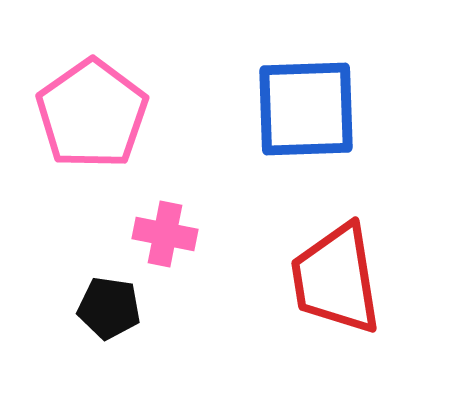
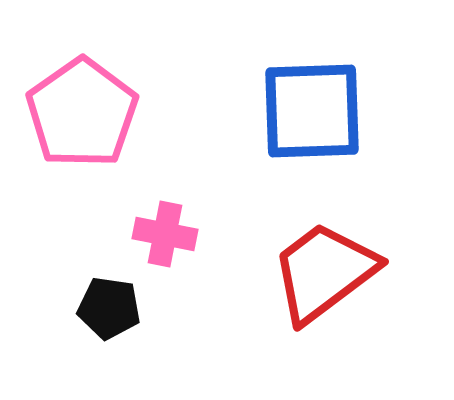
blue square: moved 6 px right, 2 px down
pink pentagon: moved 10 px left, 1 px up
red trapezoid: moved 12 px left, 7 px up; rotated 62 degrees clockwise
